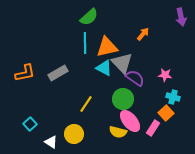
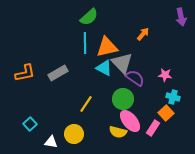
white triangle: rotated 24 degrees counterclockwise
